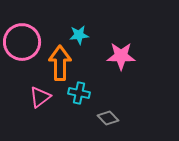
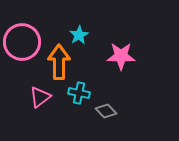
cyan star: rotated 24 degrees counterclockwise
orange arrow: moved 1 px left, 1 px up
gray diamond: moved 2 px left, 7 px up
